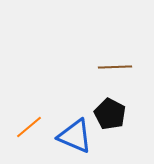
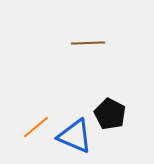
brown line: moved 27 px left, 24 px up
orange line: moved 7 px right
